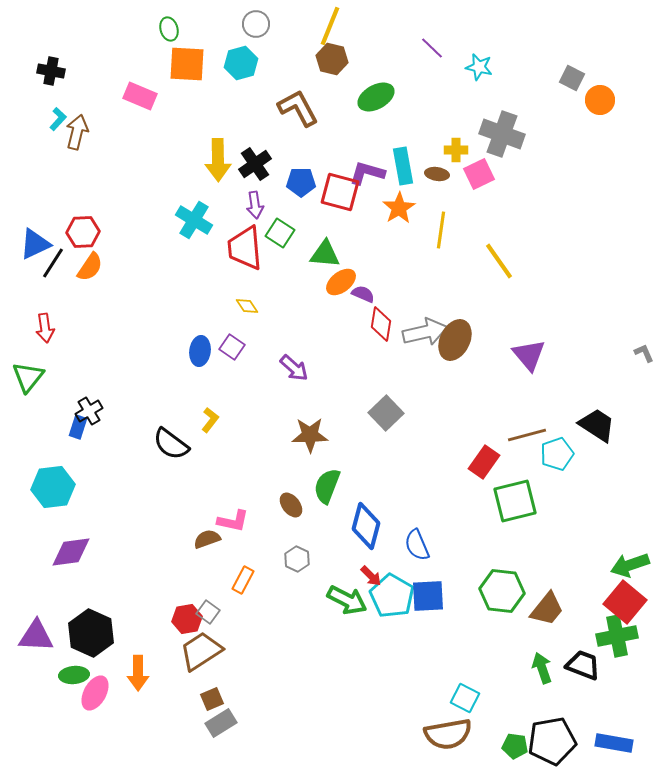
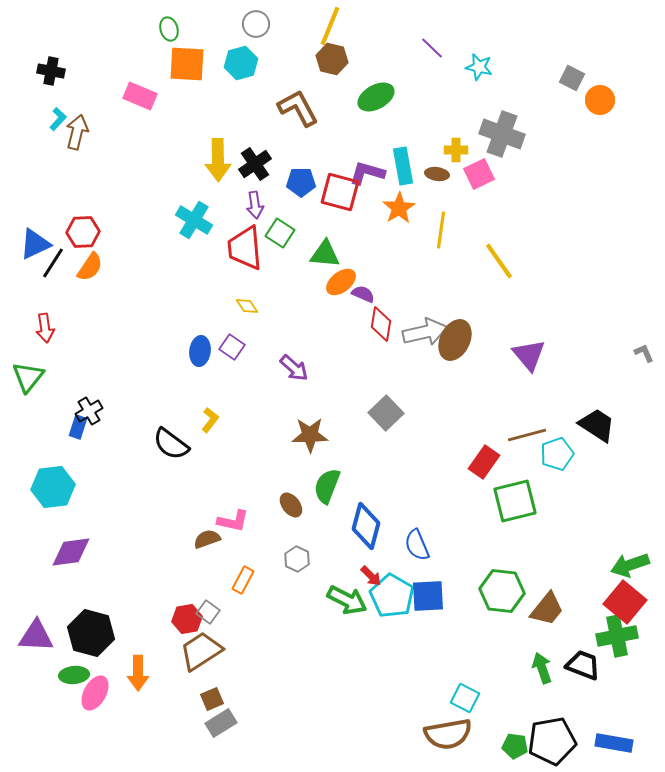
black hexagon at (91, 633): rotated 9 degrees counterclockwise
